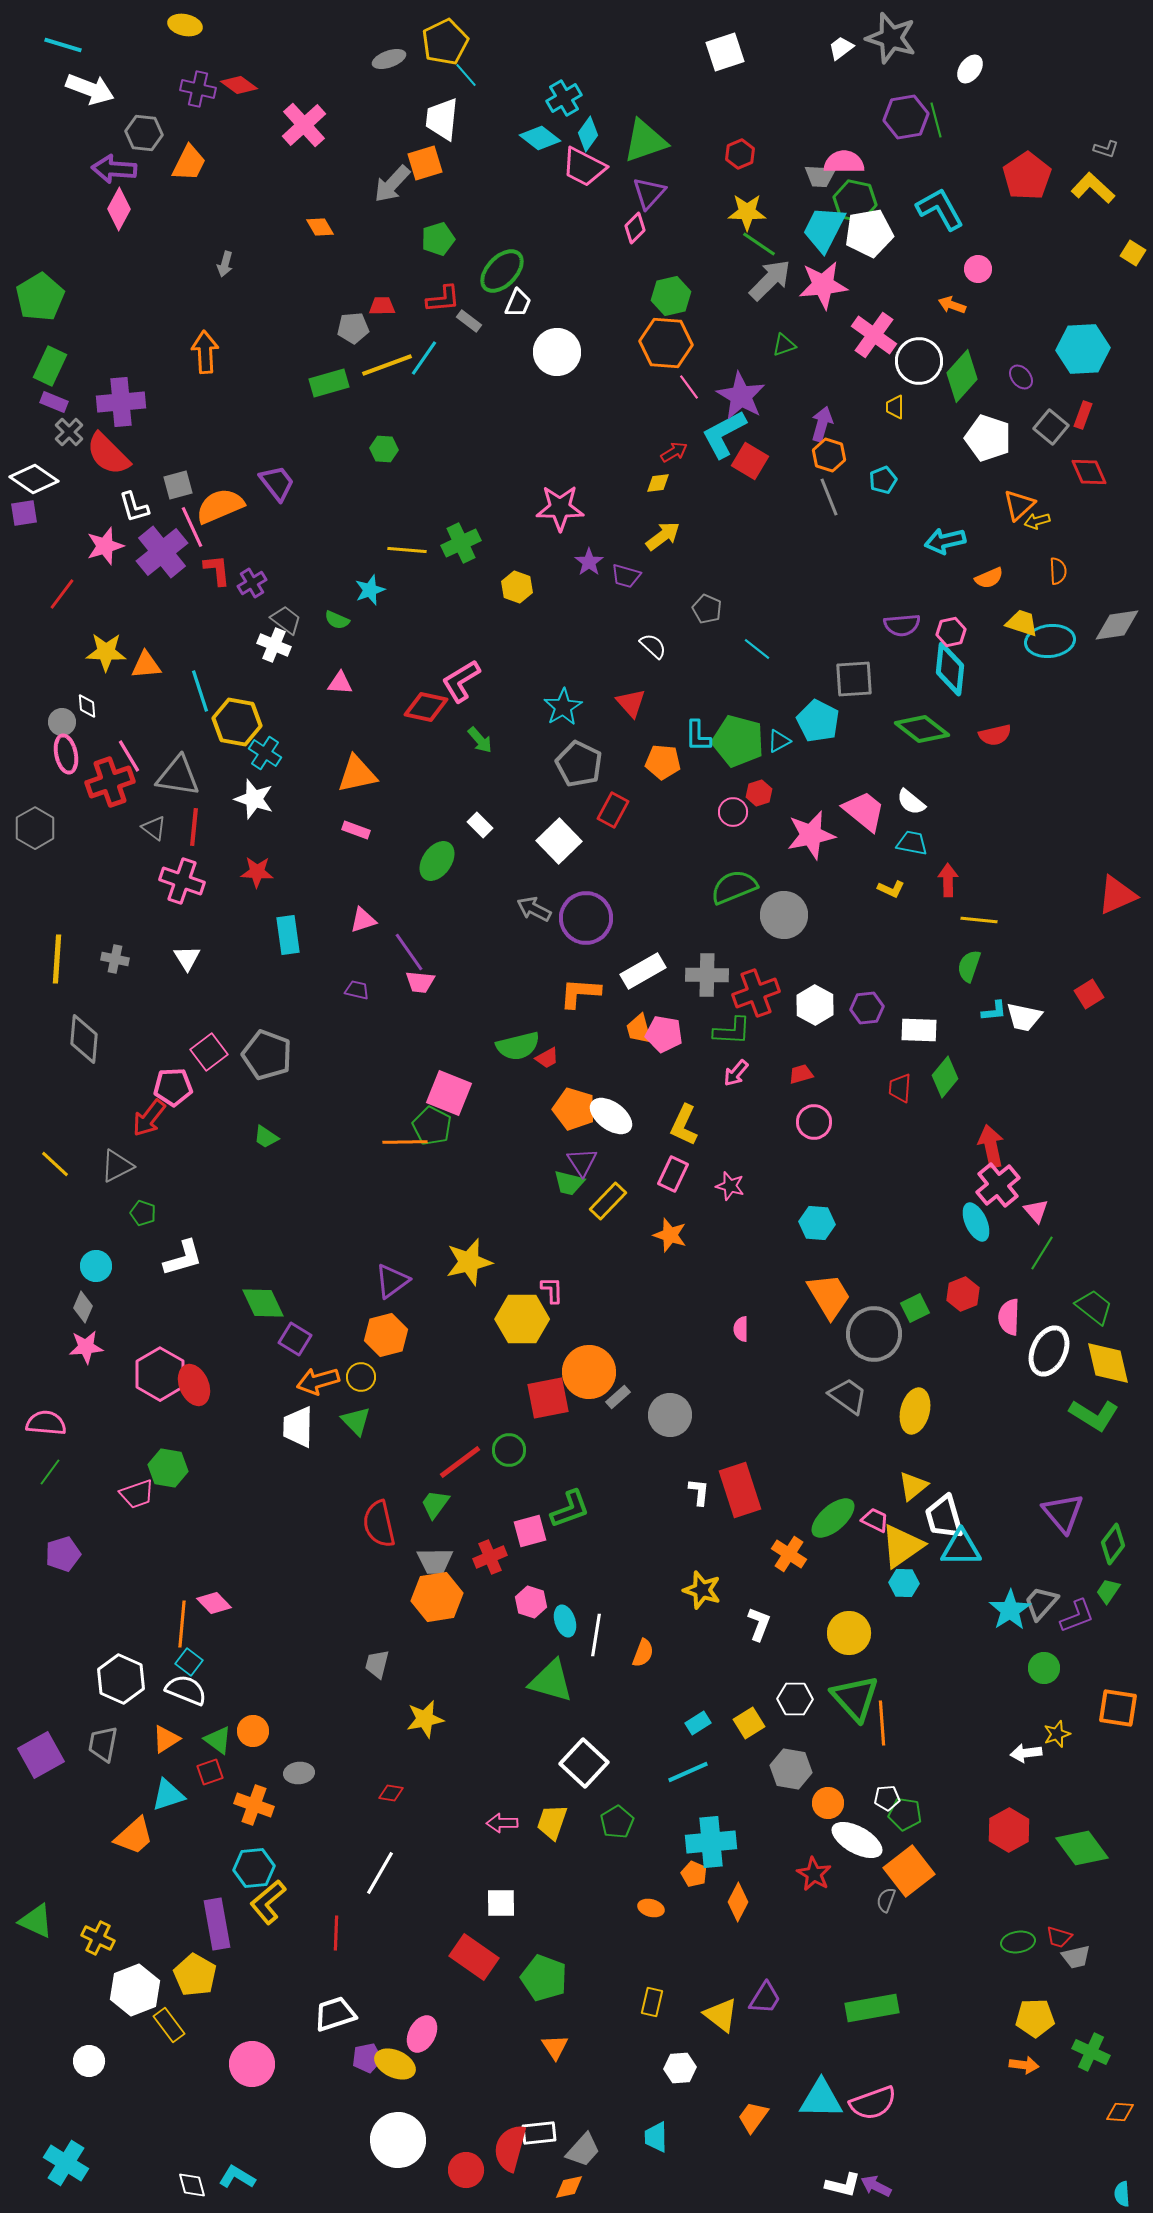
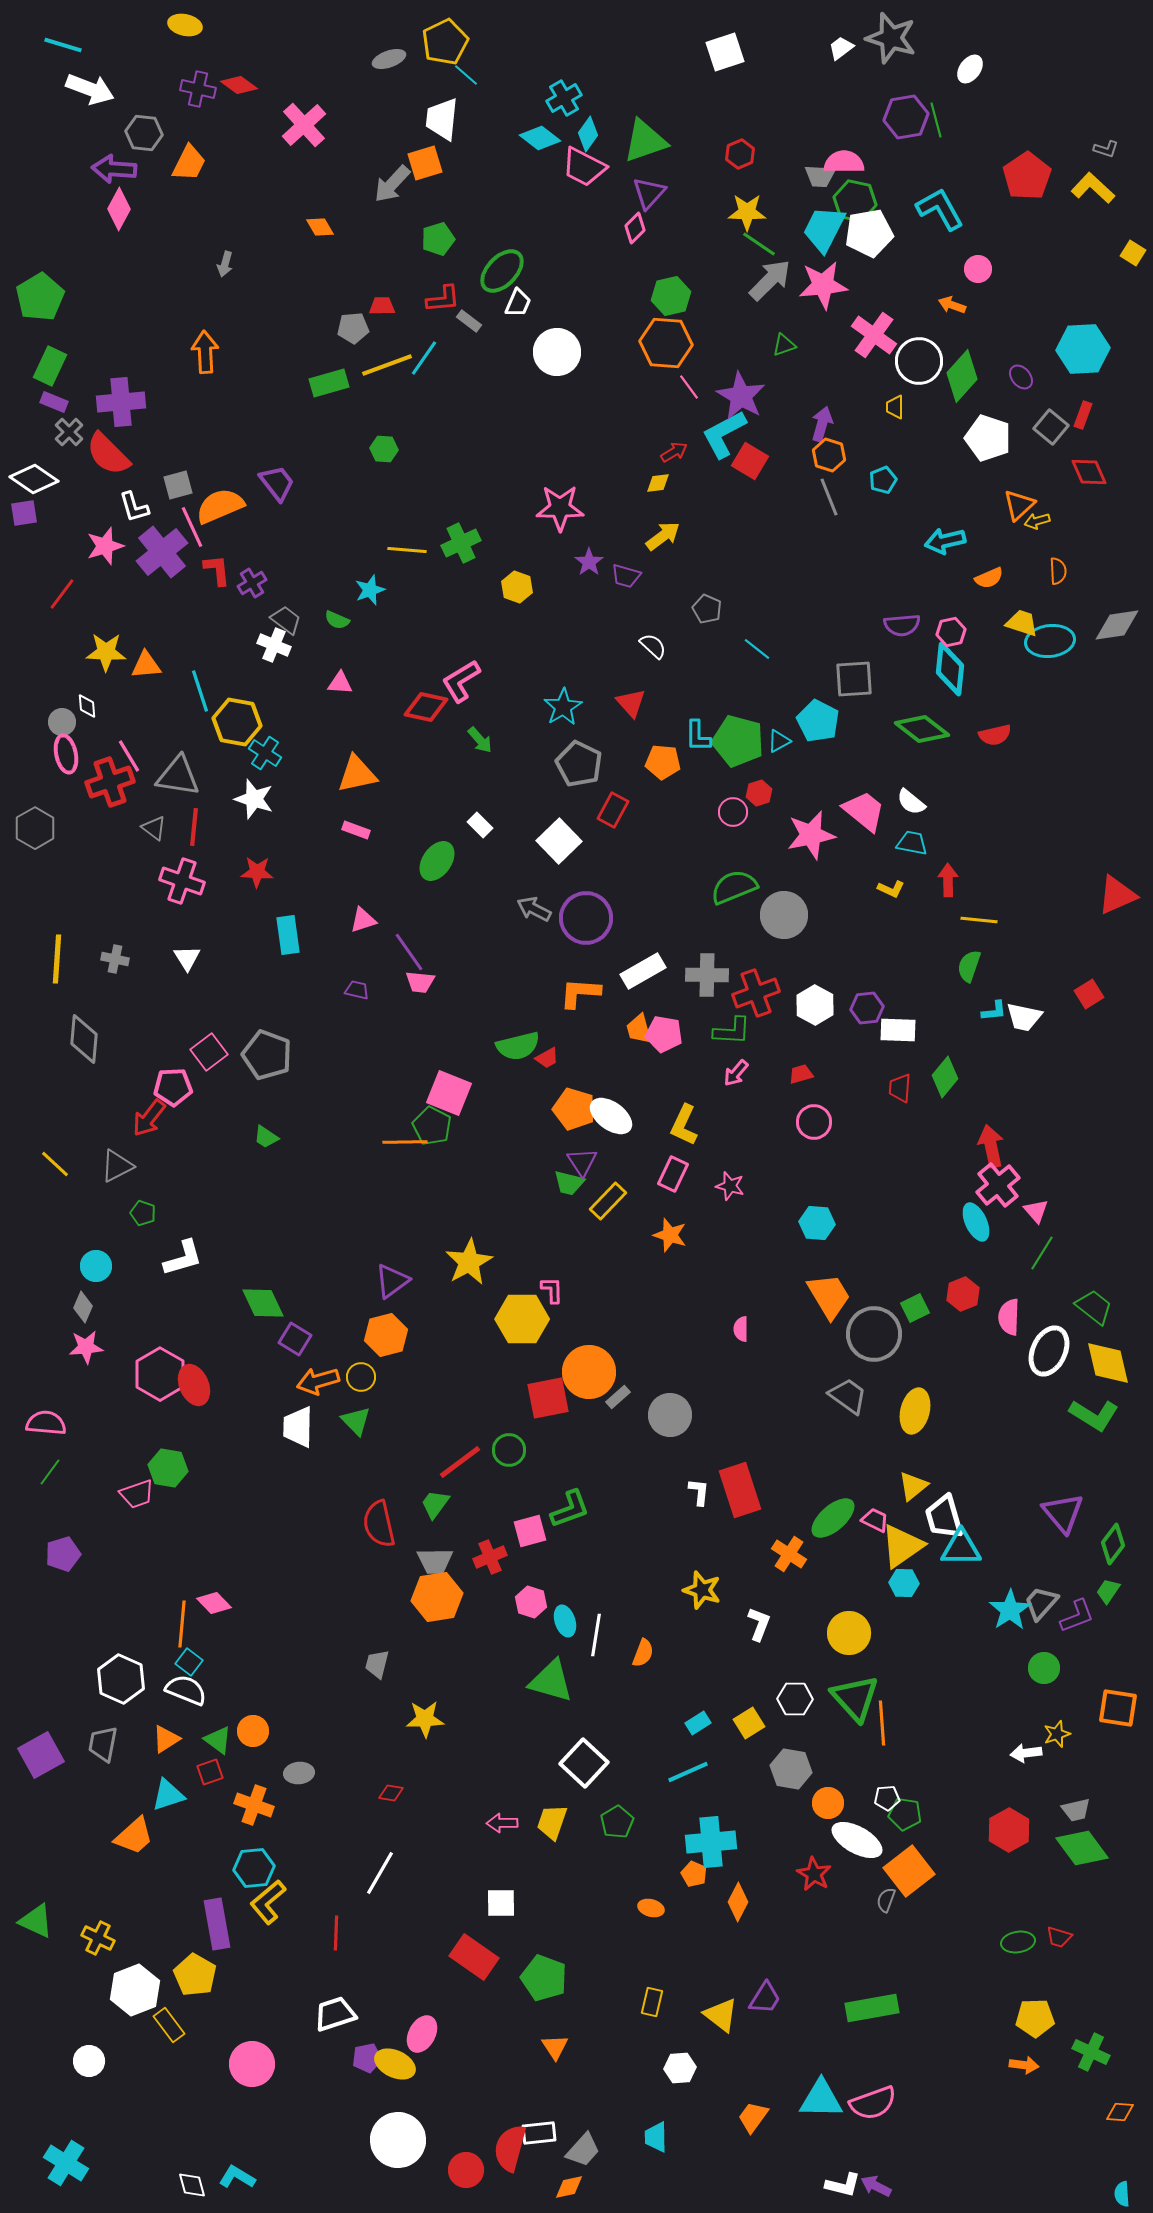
cyan line at (466, 75): rotated 8 degrees counterclockwise
white rectangle at (919, 1030): moved 21 px left
yellow star at (469, 1262): rotated 15 degrees counterclockwise
yellow star at (425, 1719): rotated 9 degrees clockwise
gray trapezoid at (1076, 1957): moved 147 px up
